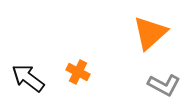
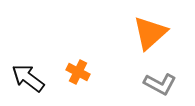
gray L-shape: moved 4 px left, 1 px up
